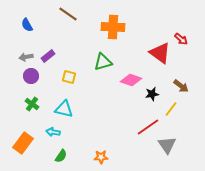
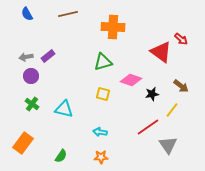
brown line: rotated 48 degrees counterclockwise
blue semicircle: moved 11 px up
red triangle: moved 1 px right, 1 px up
yellow square: moved 34 px right, 17 px down
yellow line: moved 1 px right, 1 px down
cyan arrow: moved 47 px right
gray triangle: moved 1 px right
